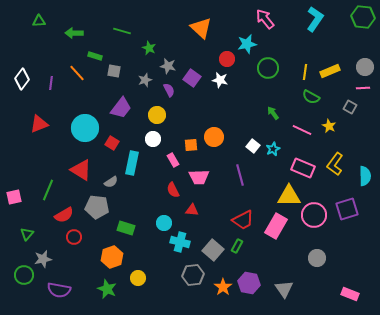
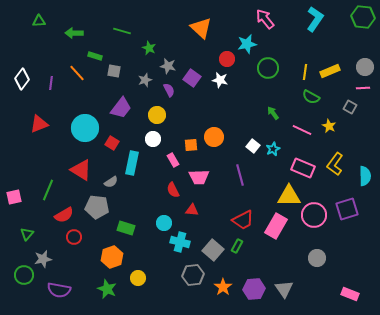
purple hexagon at (249, 283): moved 5 px right, 6 px down; rotated 15 degrees counterclockwise
